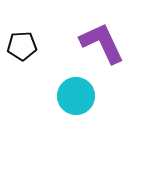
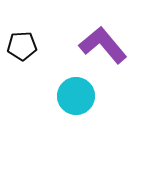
purple L-shape: moved 1 px right, 2 px down; rotated 15 degrees counterclockwise
